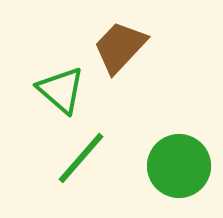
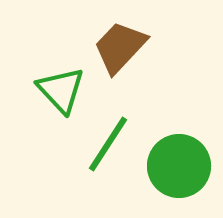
green triangle: rotated 6 degrees clockwise
green line: moved 27 px right, 14 px up; rotated 8 degrees counterclockwise
